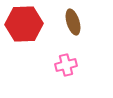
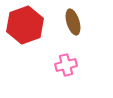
red hexagon: moved 1 px right, 1 px down; rotated 18 degrees counterclockwise
